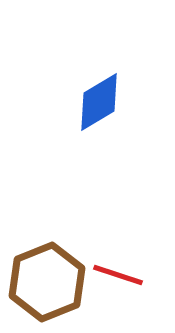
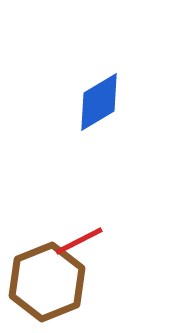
red line: moved 39 px left, 34 px up; rotated 45 degrees counterclockwise
